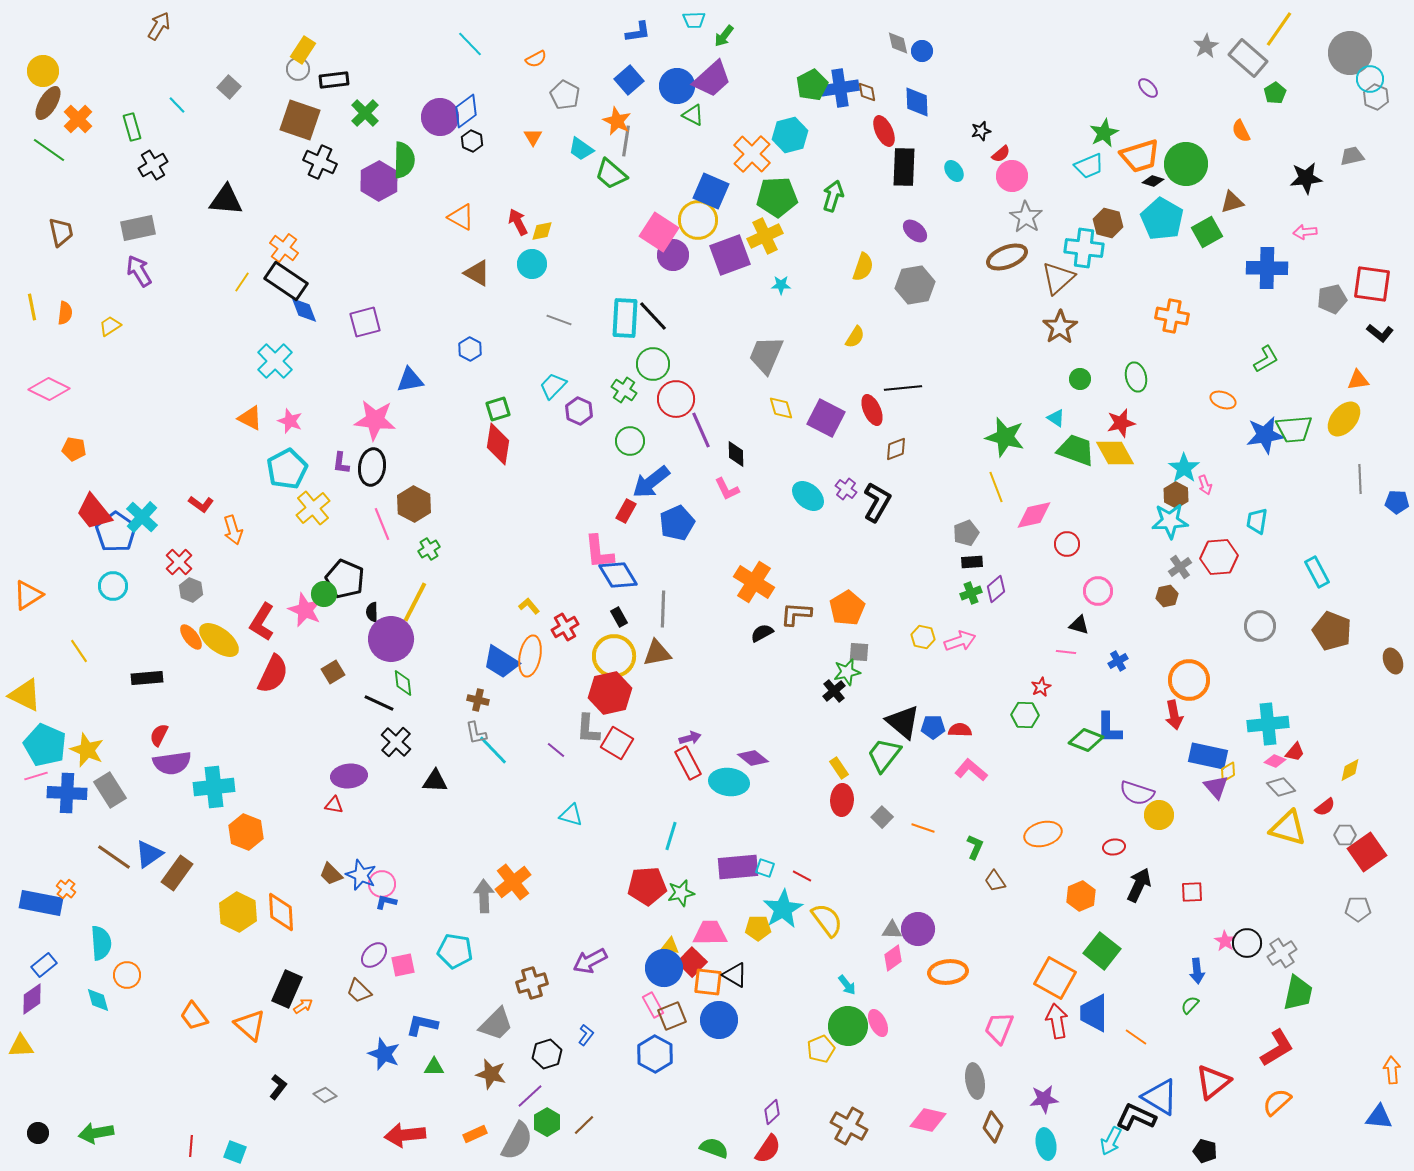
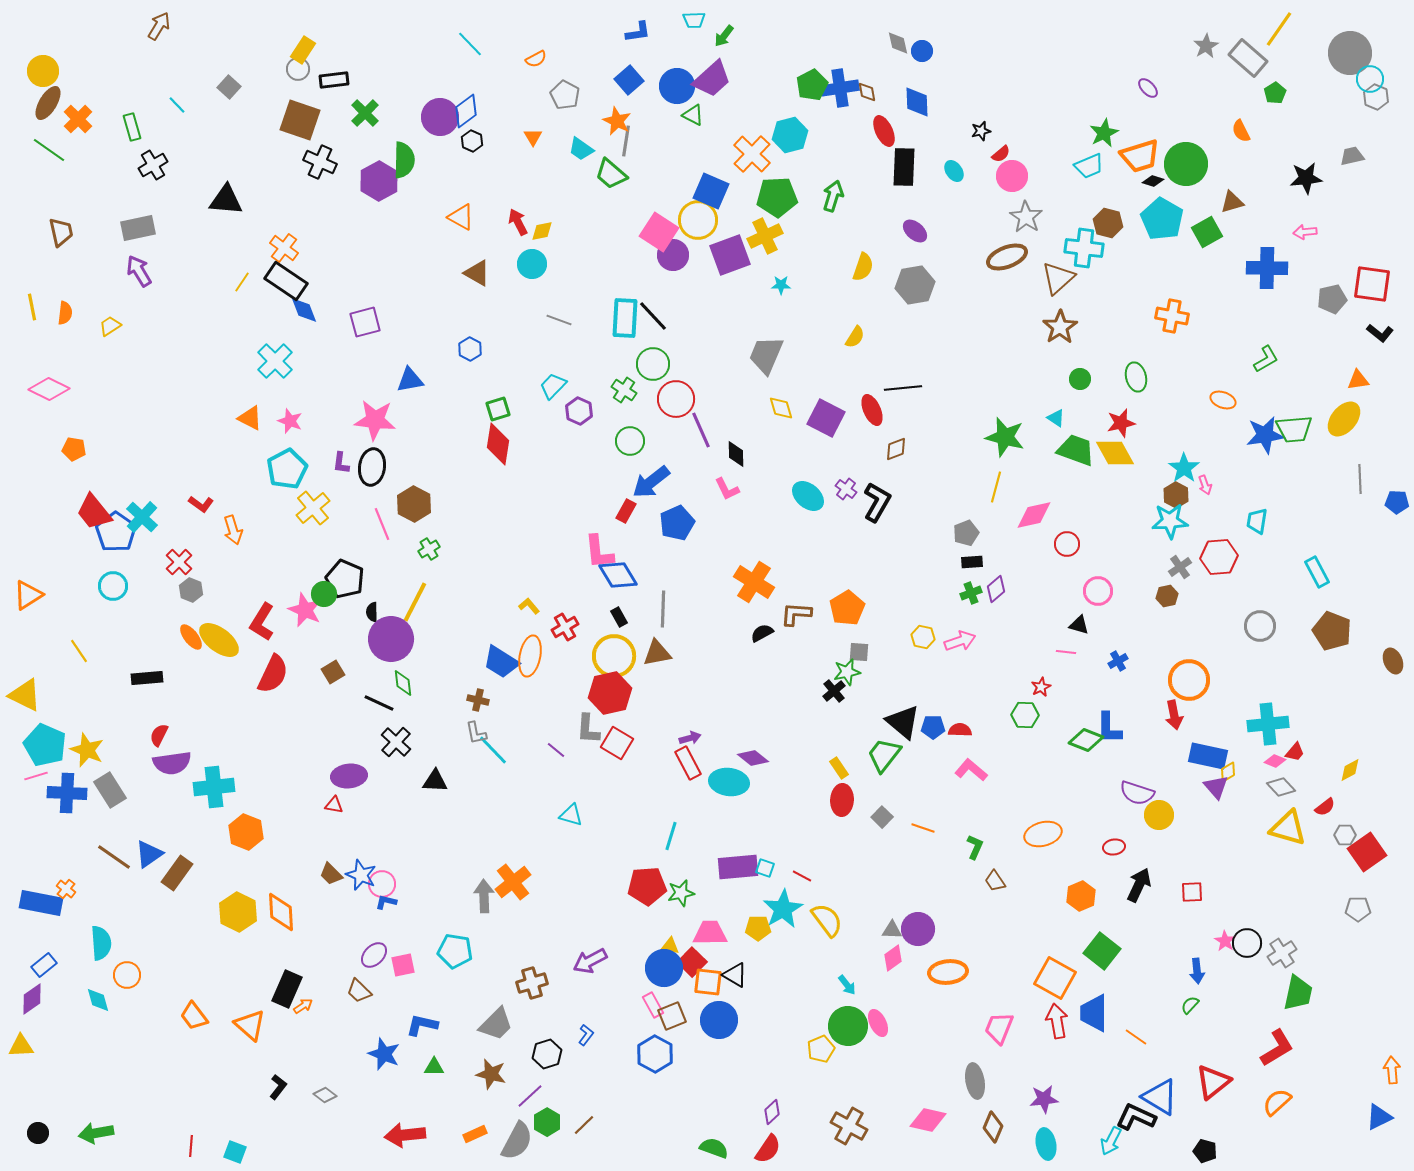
yellow line at (996, 487): rotated 36 degrees clockwise
blue triangle at (1379, 1117): rotated 32 degrees counterclockwise
